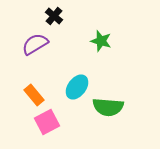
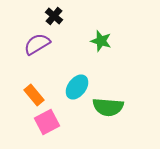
purple semicircle: moved 2 px right
